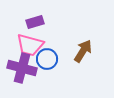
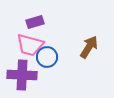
brown arrow: moved 6 px right, 4 px up
blue circle: moved 2 px up
purple cross: moved 7 px down; rotated 12 degrees counterclockwise
